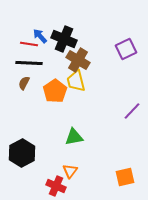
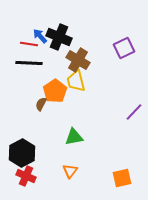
black cross: moved 5 px left, 2 px up
purple square: moved 2 px left, 1 px up
brown semicircle: moved 17 px right, 21 px down
purple line: moved 2 px right, 1 px down
orange square: moved 3 px left, 1 px down
red cross: moved 30 px left, 10 px up
